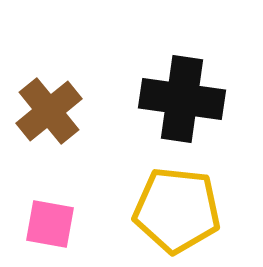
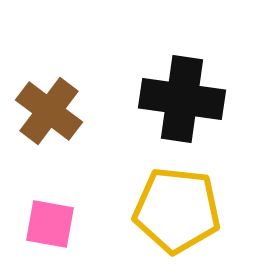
brown cross: rotated 14 degrees counterclockwise
